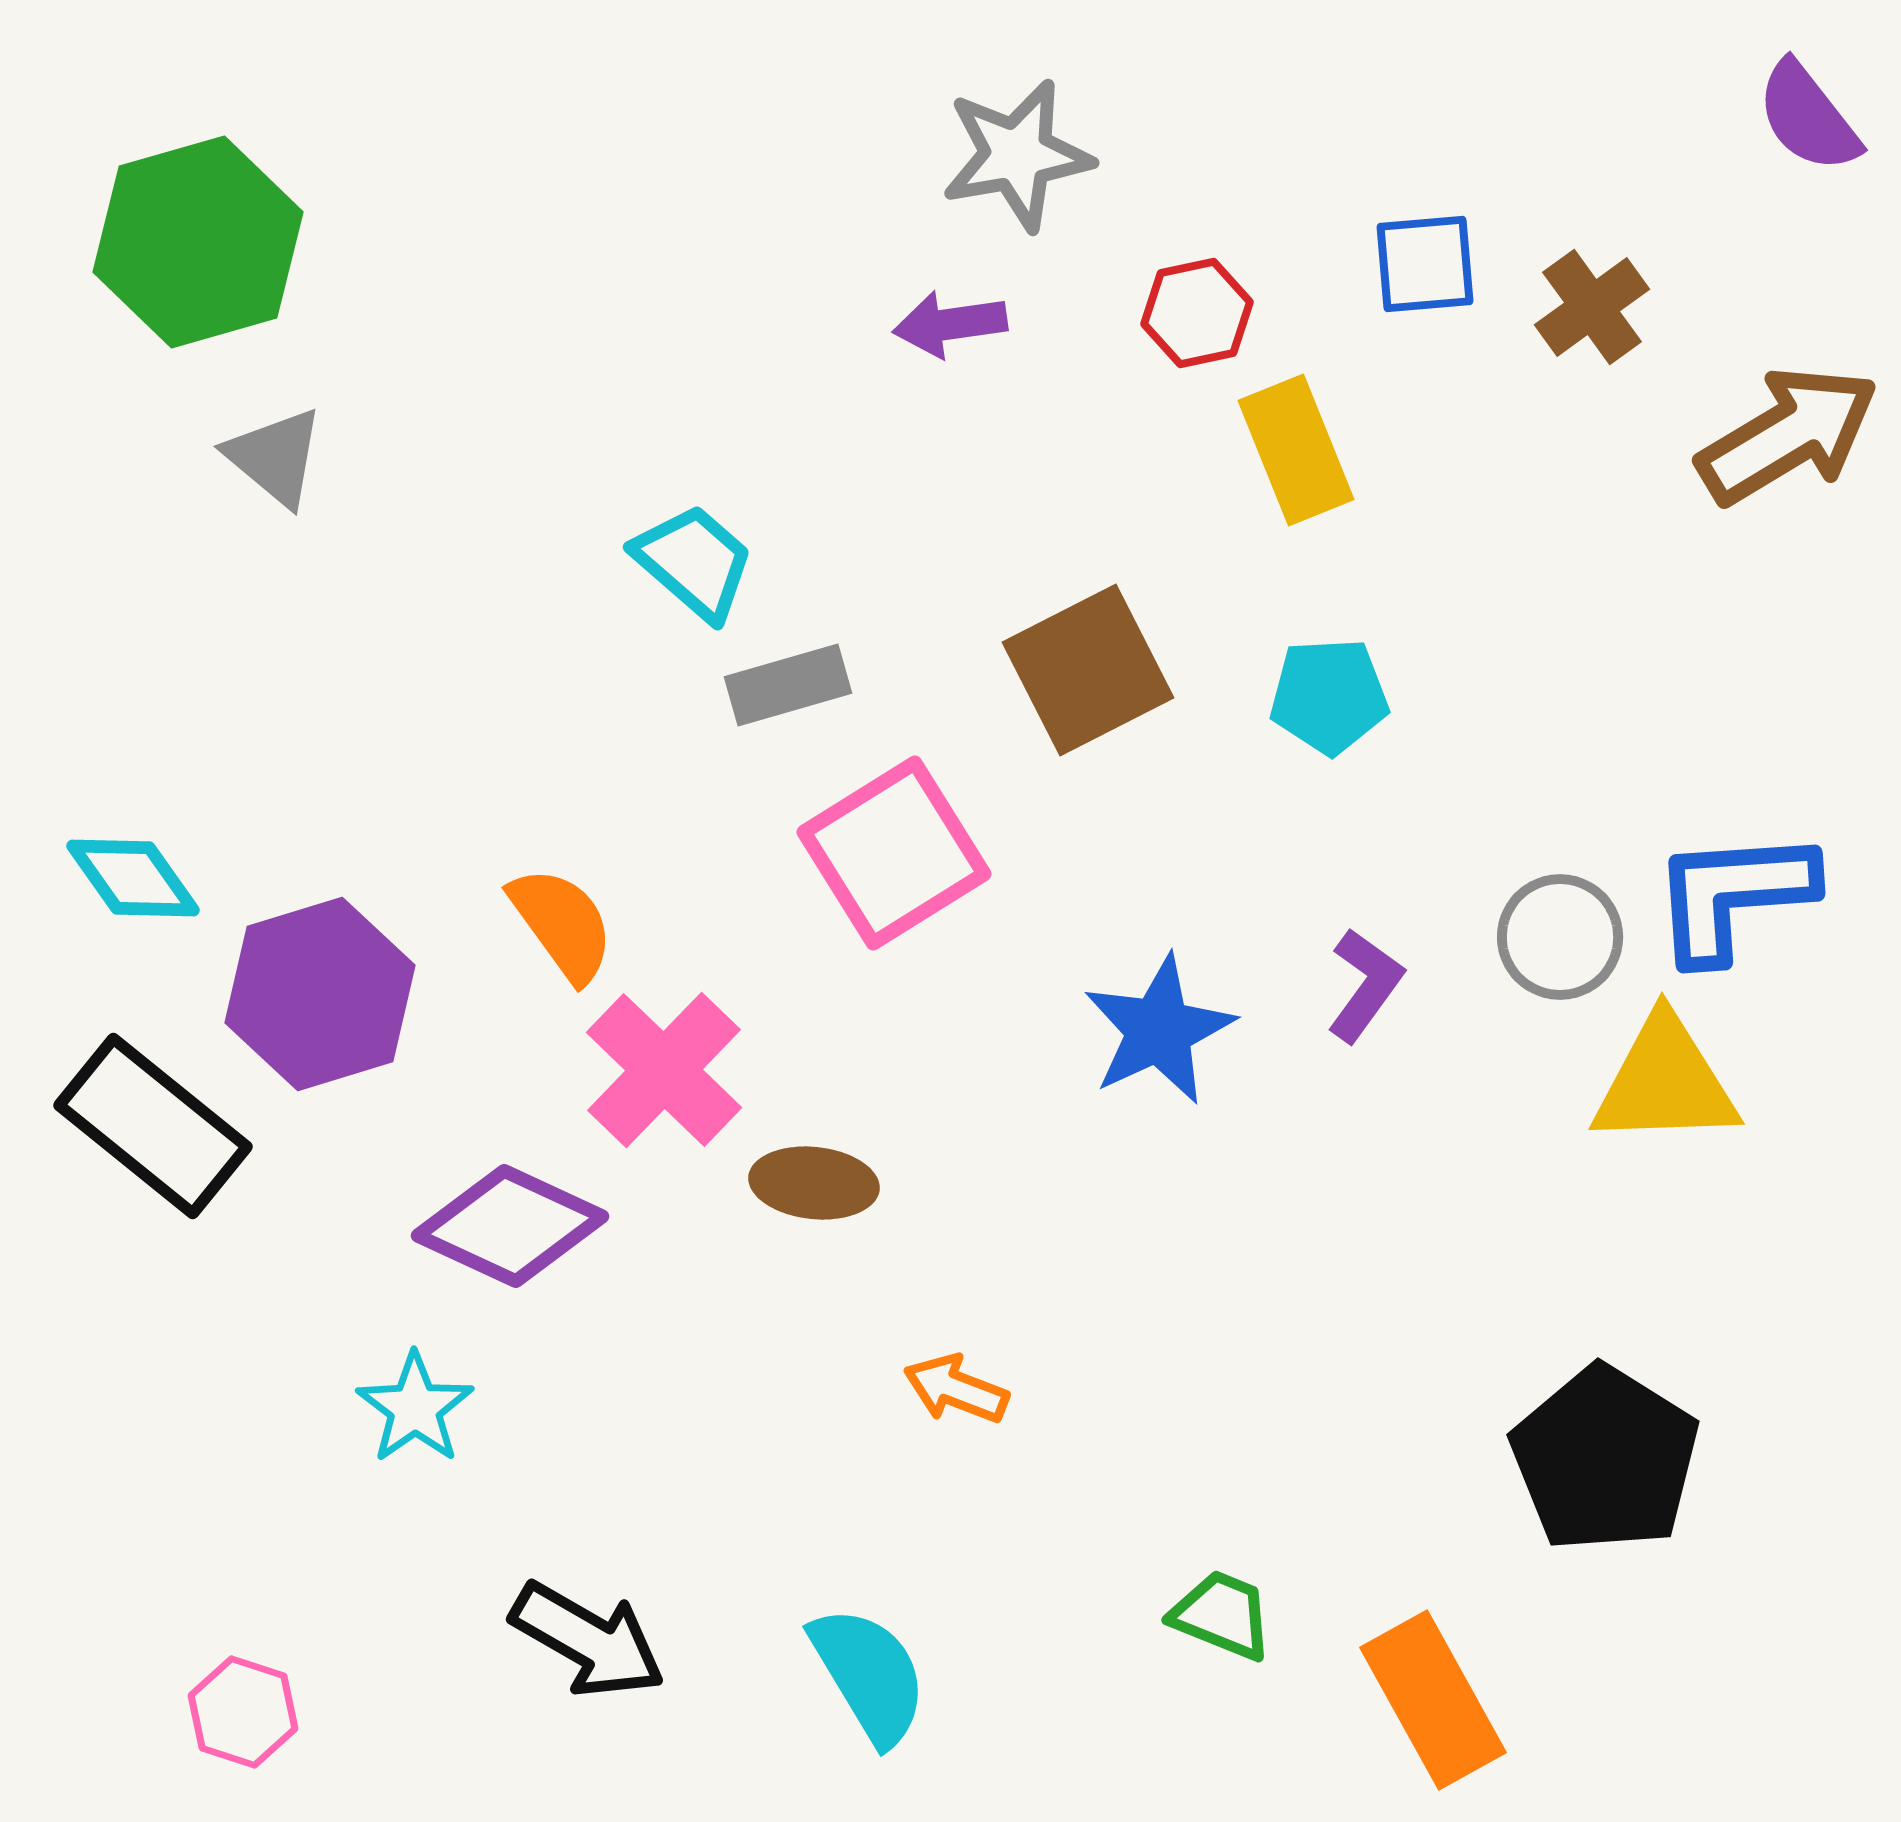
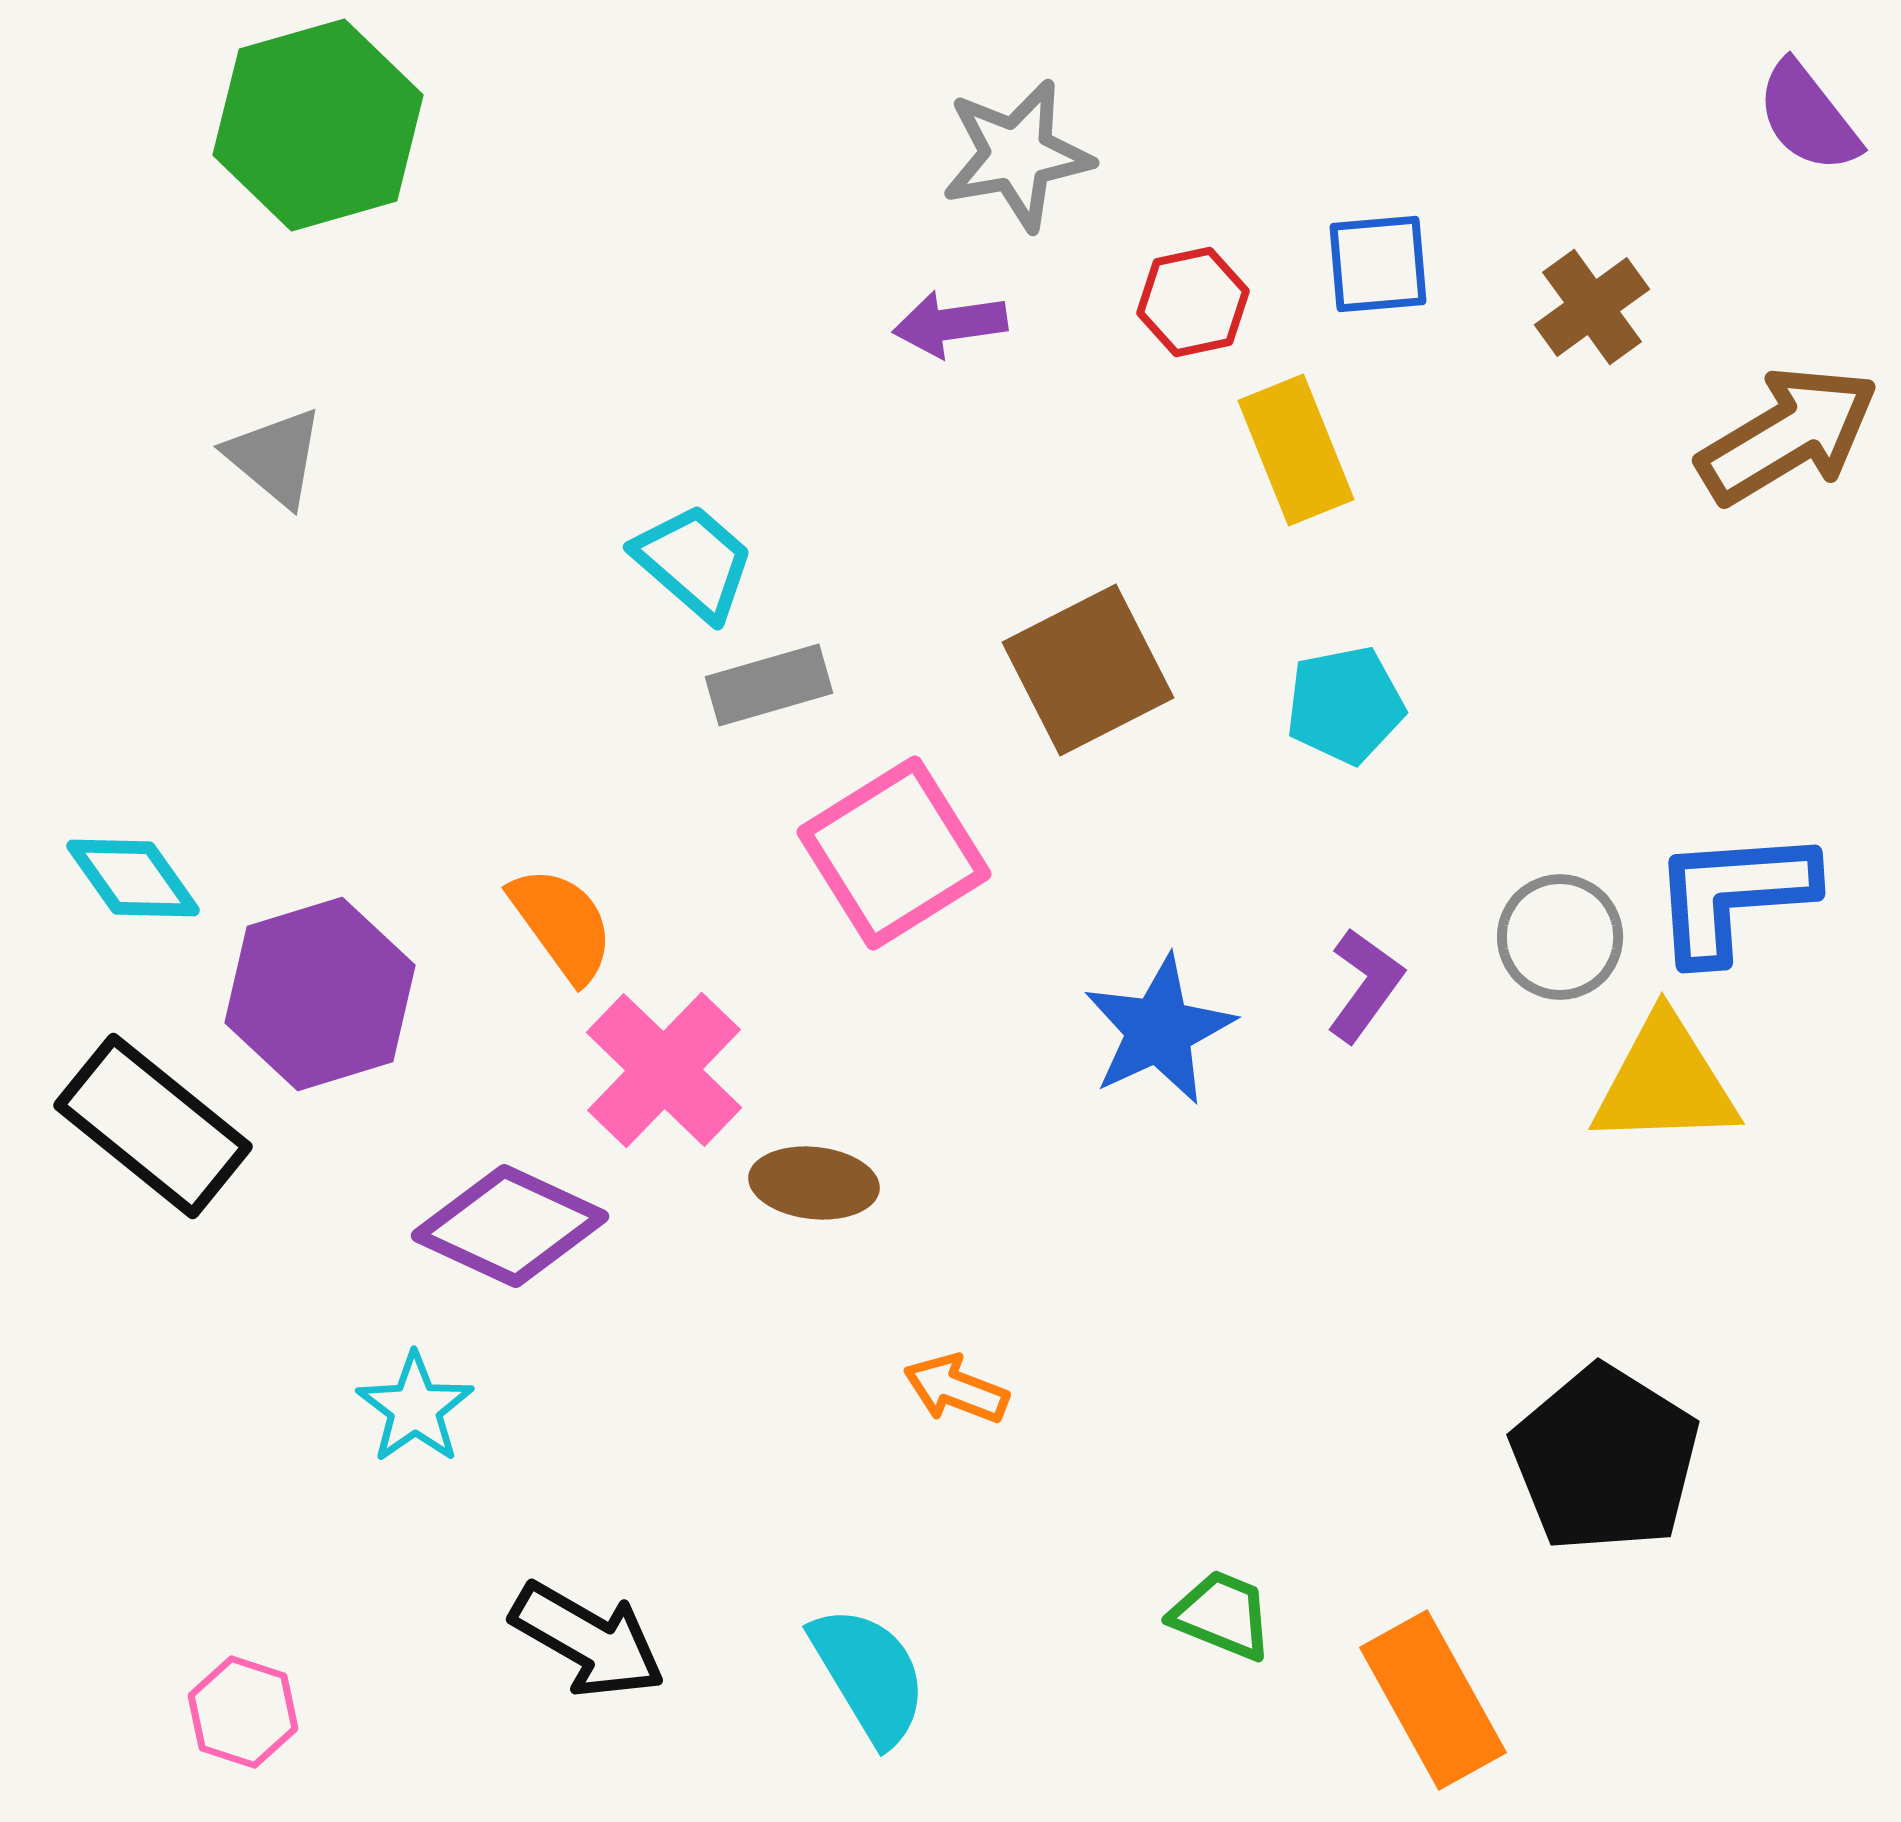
green hexagon: moved 120 px right, 117 px up
blue square: moved 47 px left
red hexagon: moved 4 px left, 11 px up
gray rectangle: moved 19 px left
cyan pentagon: moved 16 px right, 9 px down; rotated 8 degrees counterclockwise
